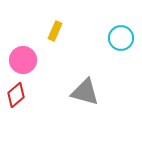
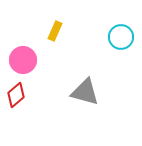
cyan circle: moved 1 px up
